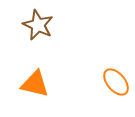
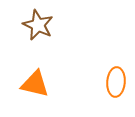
orange ellipse: rotated 44 degrees clockwise
